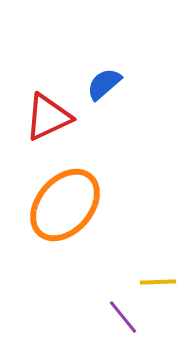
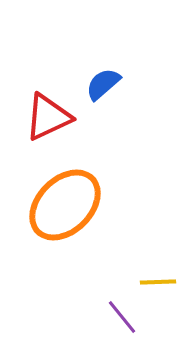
blue semicircle: moved 1 px left
orange ellipse: rotated 4 degrees clockwise
purple line: moved 1 px left
